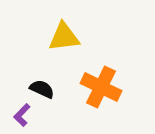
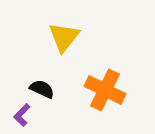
yellow triangle: rotated 44 degrees counterclockwise
orange cross: moved 4 px right, 3 px down
